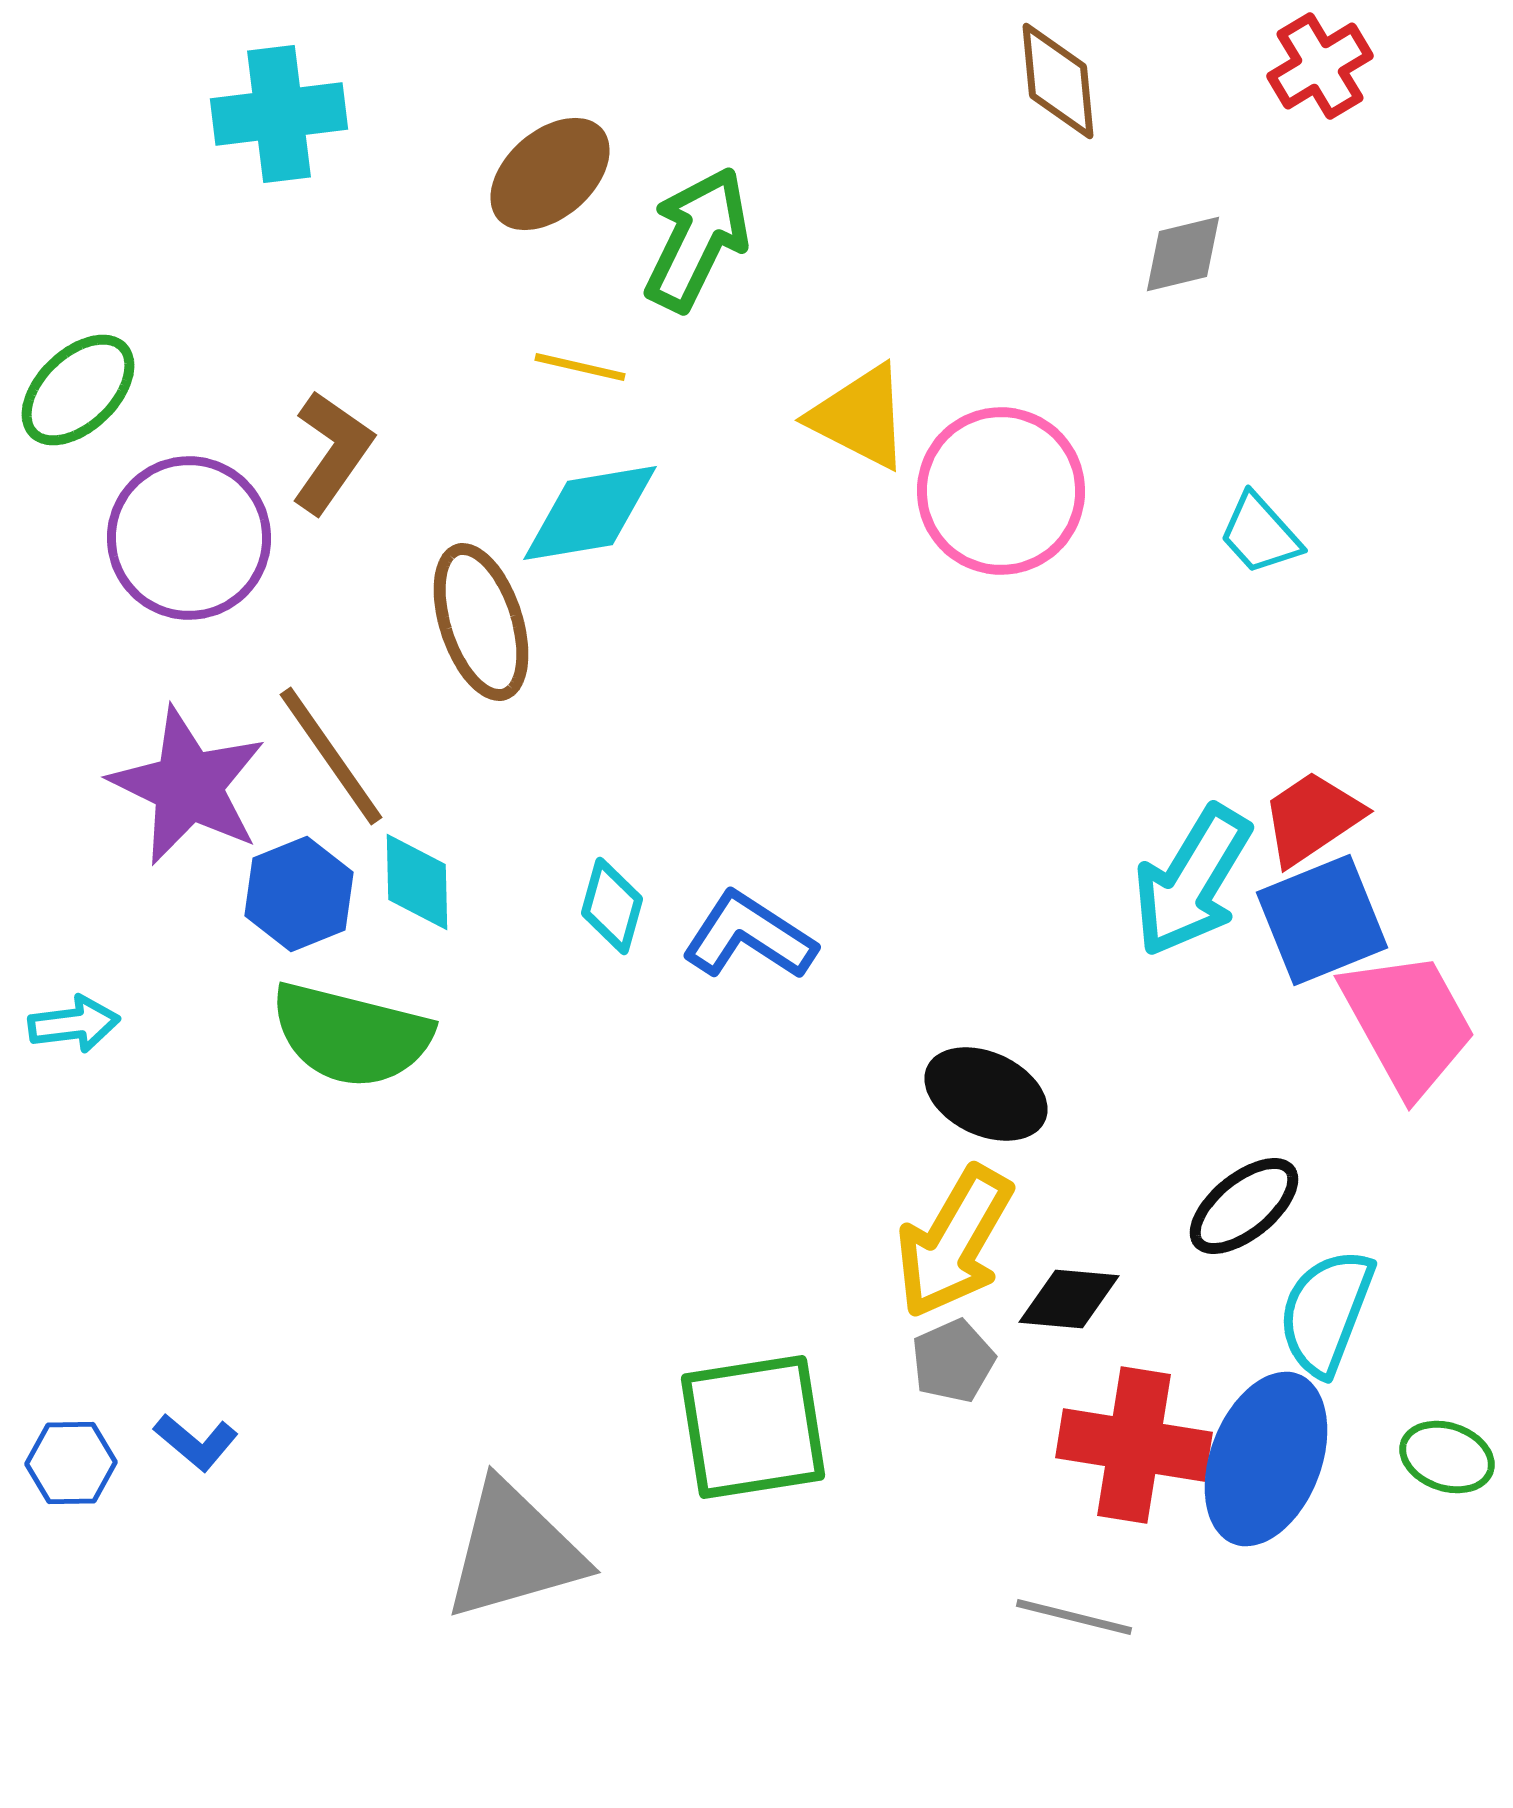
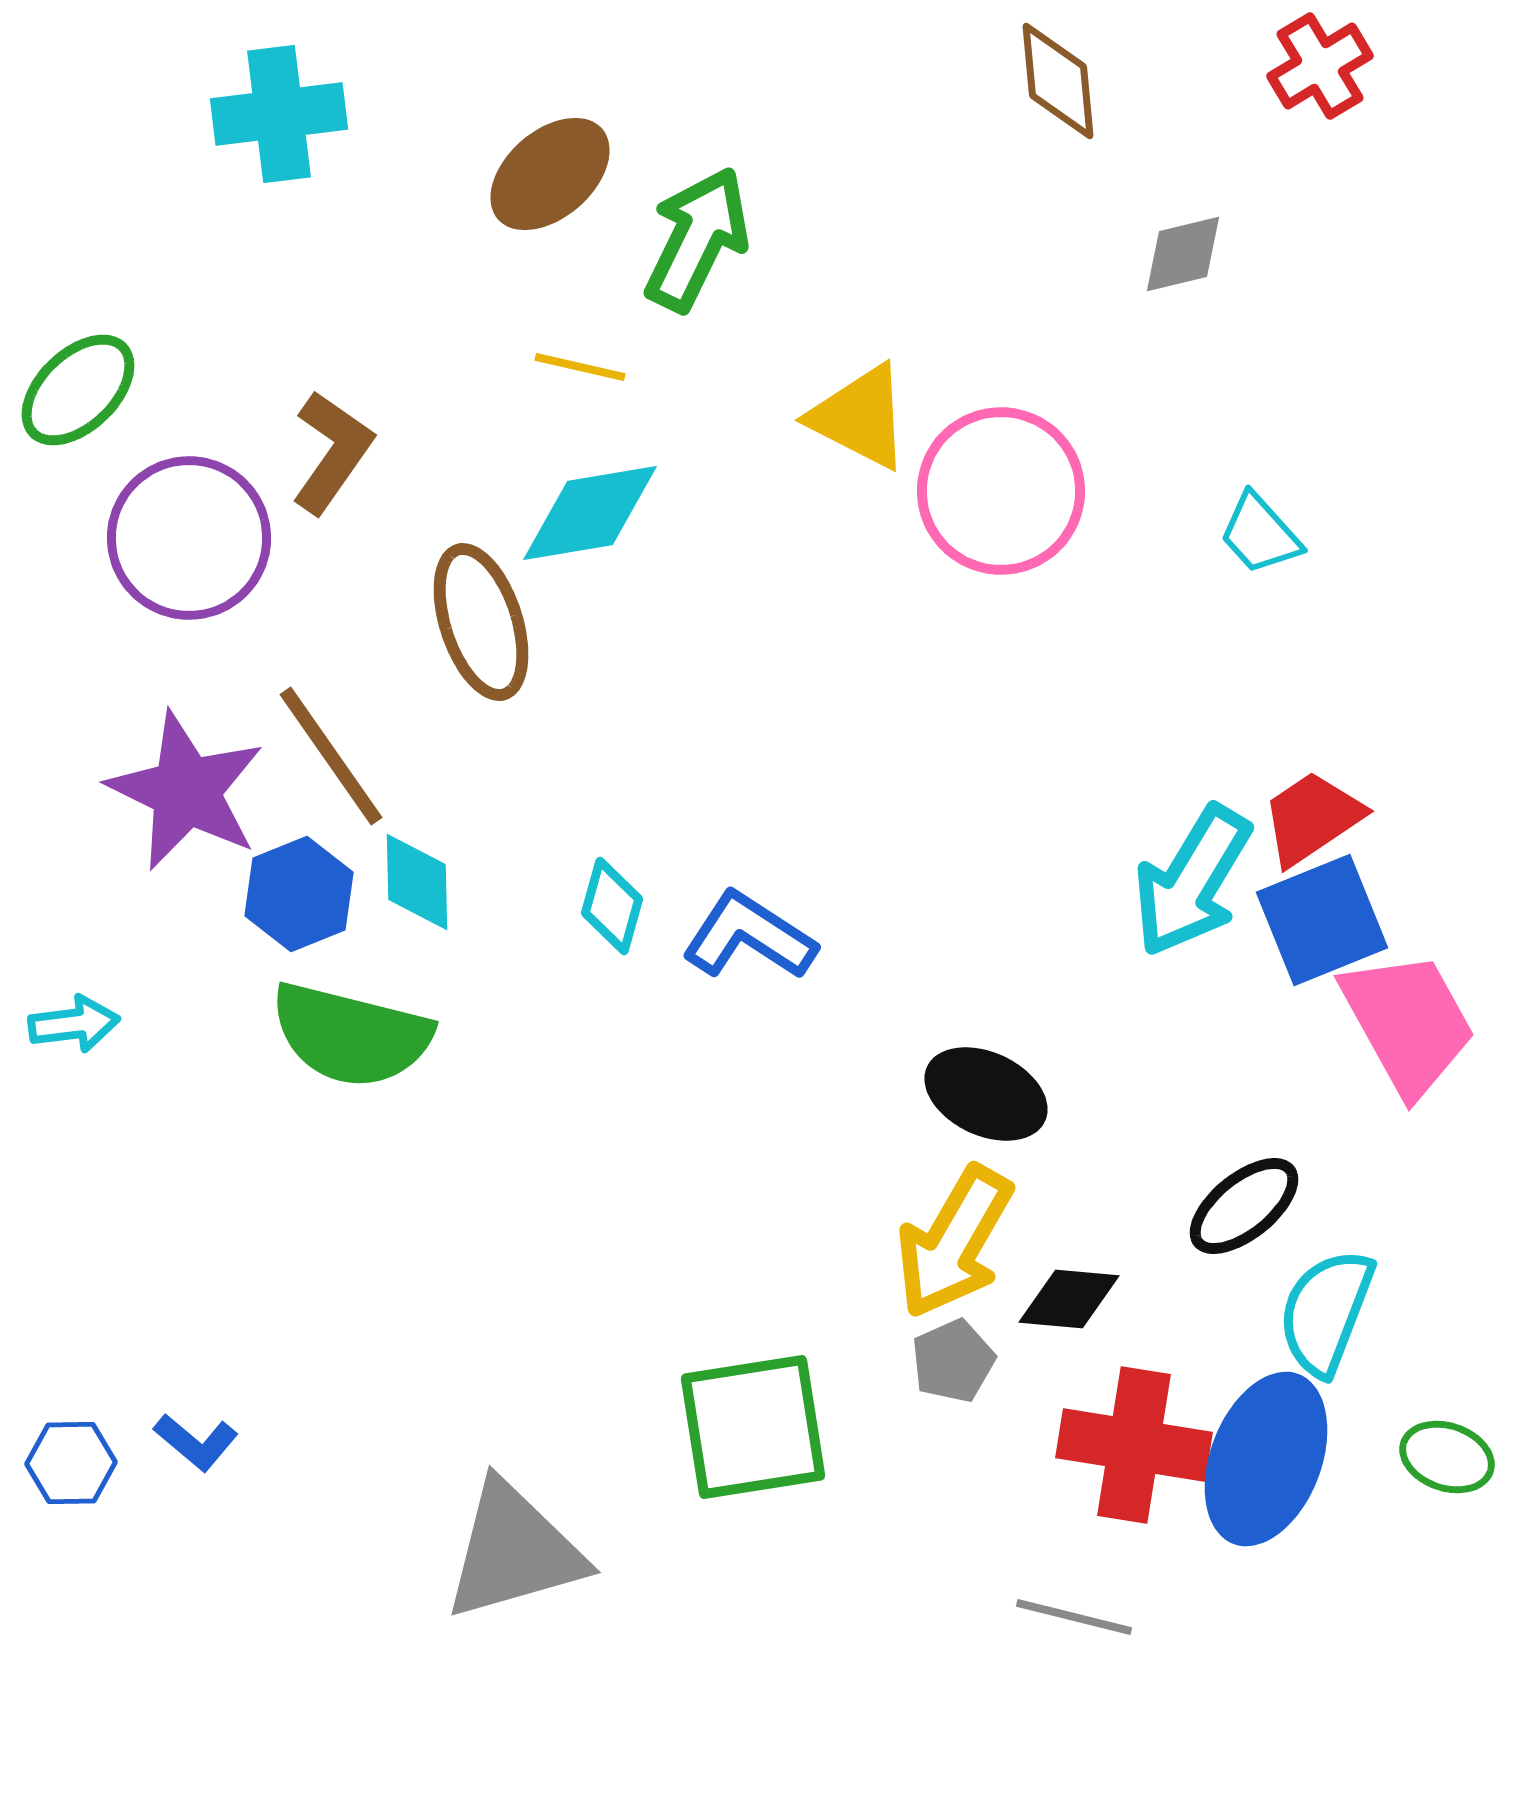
purple star at (188, 786): moved 2 px left, 5 px down
